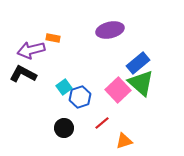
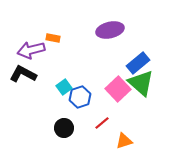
pink square: moved 1 px up
